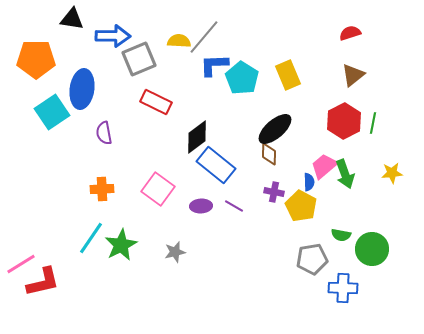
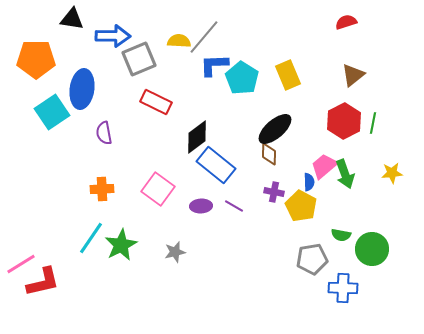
red semicircle: moved 4 px left, 11 px up
